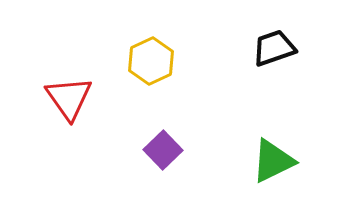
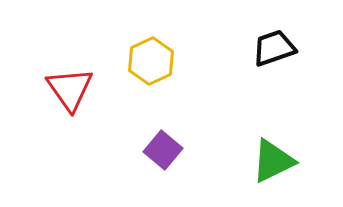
red triangle: moved 1 px right, 9 px up
purple square: rotated 6 degrees counterclockwise
